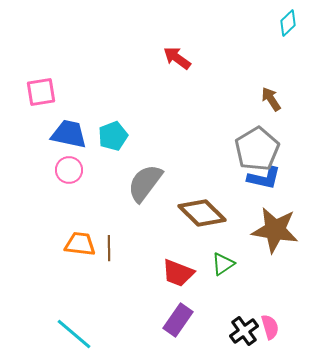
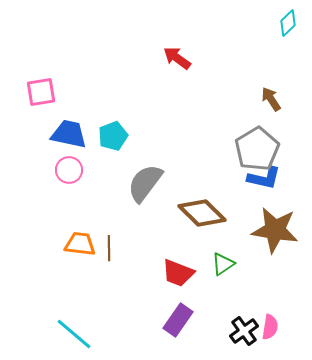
pink semicircle: rotated 25 degrees clockwise
